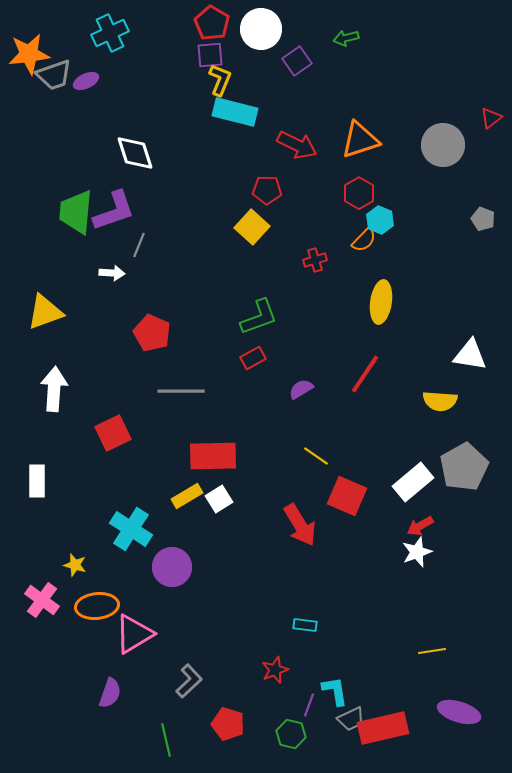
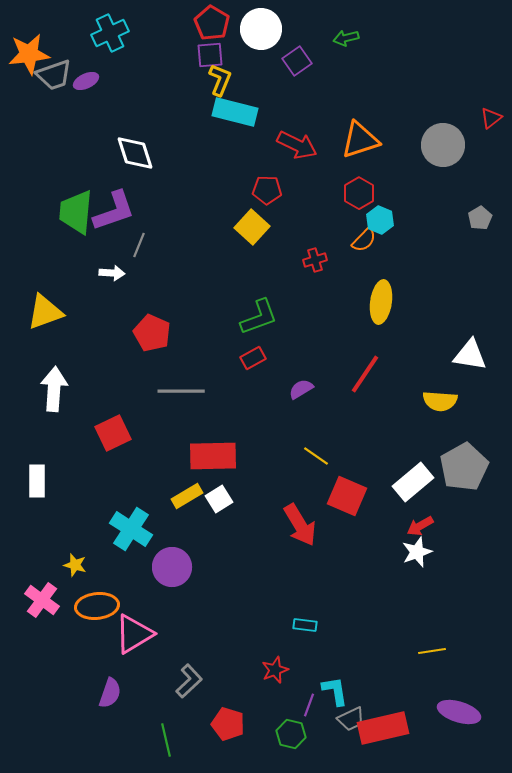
gray pentagon at (483, 219): moved 3 px left, 1 px up; rotated 20 degrees clockwise
